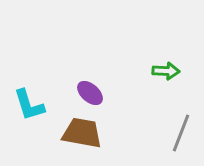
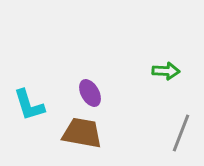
purple ellipse: rotated 20 degrees clockwise
